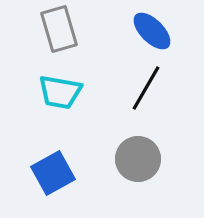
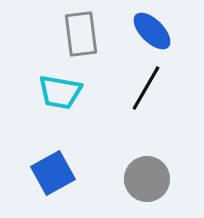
gray rectangle: moved 22 px right, 5 px down; rotated 9 degrees clockwise
gray circle: moved 9 px right, 20 px down
